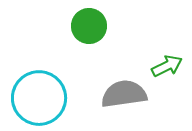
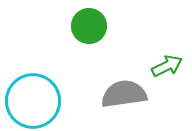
cyan circle: moved 6 px left, 3 px down
